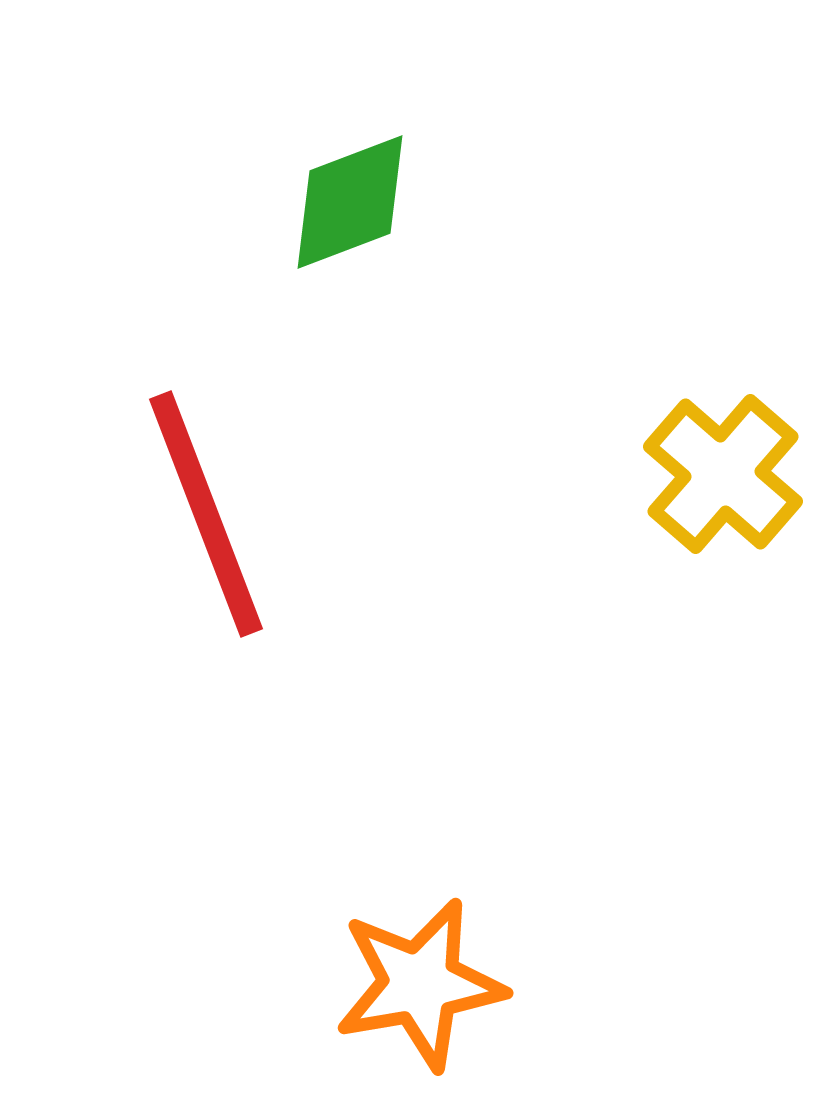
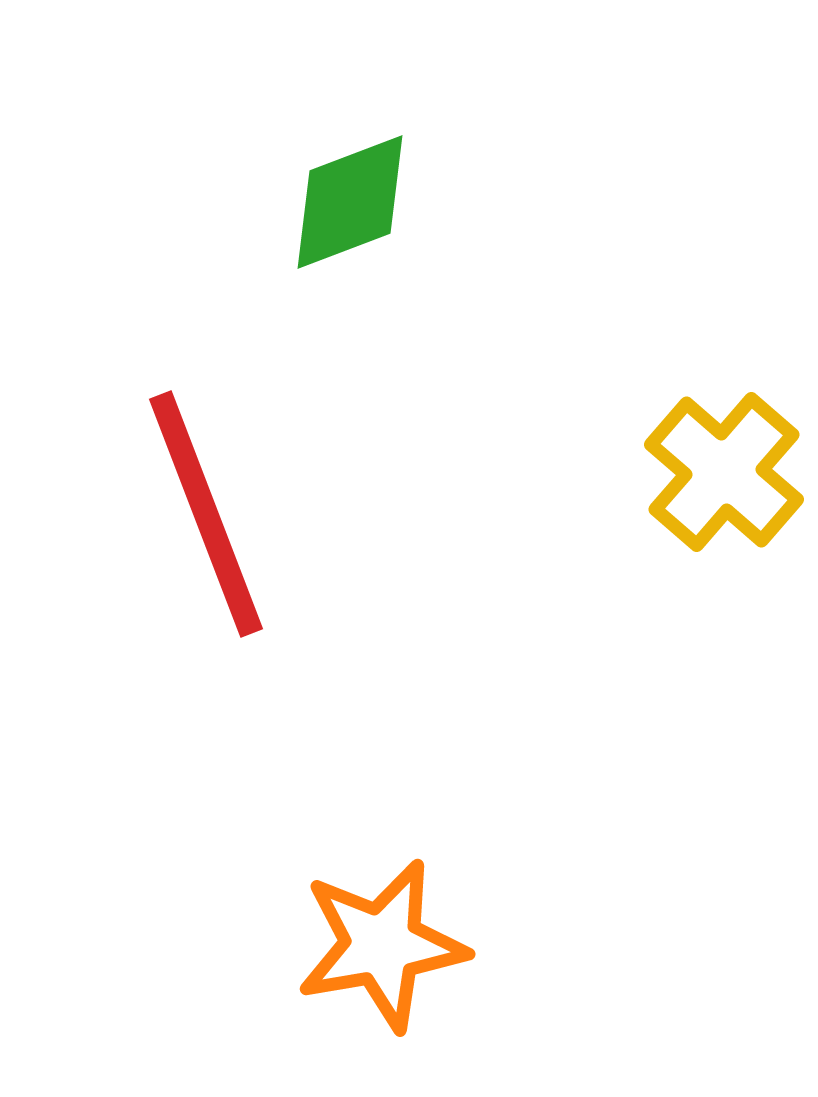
yellow cross: moved 1 px right, 2 px up
orange star: moved 38 px left, 39 px up
